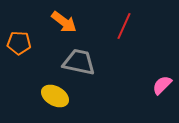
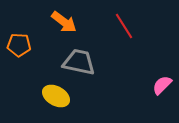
red line: rotated 56 degrees counterclockwise
orange pentagon: moved 2 px down
yellow ellipse: moved 1 px right
